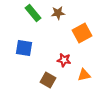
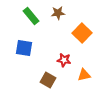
green rectangle: moved 2 px left, 3 px down
orange square: rotated 18 degrees counterclockwise
